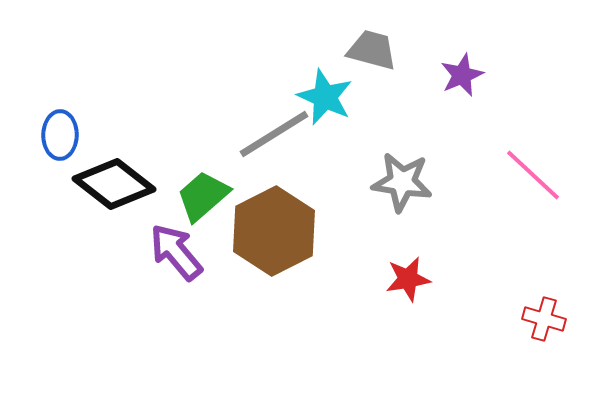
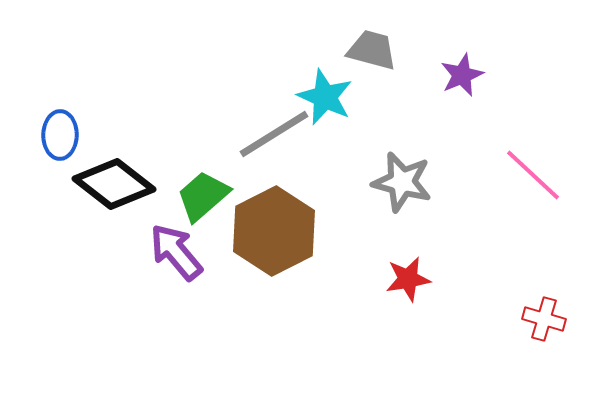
gray star: rotated 6 degrees clockwise
